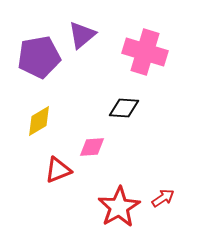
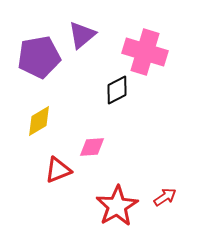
black diamond: moved 7 px left, 18 px up; rotated 32 degrees counterclockwise
red arrow: moved 2 px right, 1 px up
red star: moved 2 px left, 1 px up
